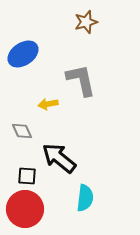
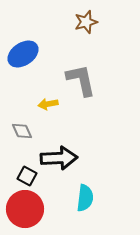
black arrow: rotated 138 degrees clockwise
black square: rotated 24 degrees clockwise
